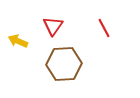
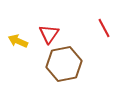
red triangle: moved 4 px left, 8 px down
brown hexagon: rotated 8 degrees counterclockwise
